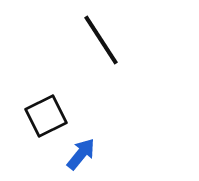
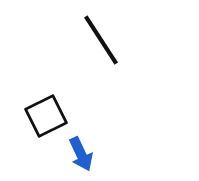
blue arrow: rotated 116 degrees clockwise
